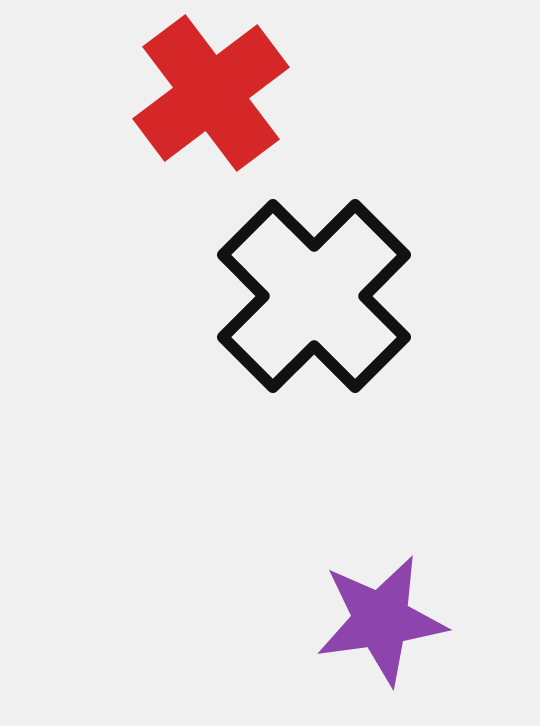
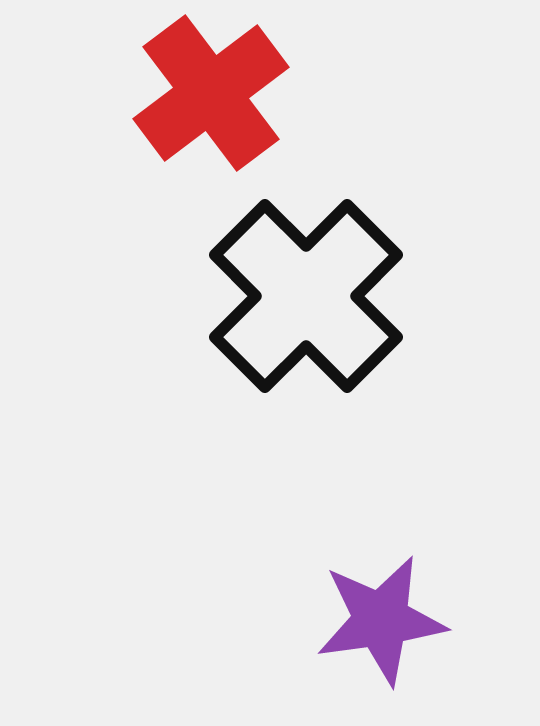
black cross: moved 8 px left
